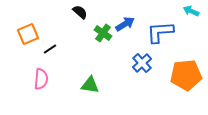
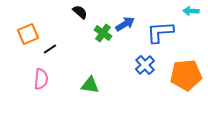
cyan arrow: rotated 21 degrees counterclockwise
blue cross: moved 3 px right, 2 px down
